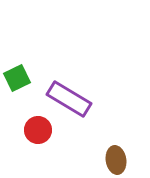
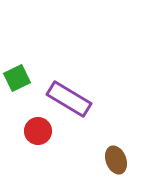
red circle: moved 1 px down
brown ellipse: rotated 12 degrees counterclockwise
